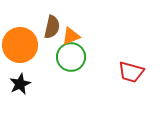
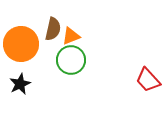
brown semicircle: moved 1 px right, 2 px down
orange circle: moved 1 px right, 1 px up
green circle: moved 3 px down
red trapezoid: moved 17 px right, 8 px down; rotated 32 degrees clockwise
